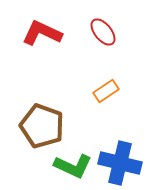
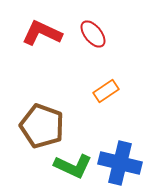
red ellipse: moved 10 px left, 2 px down
